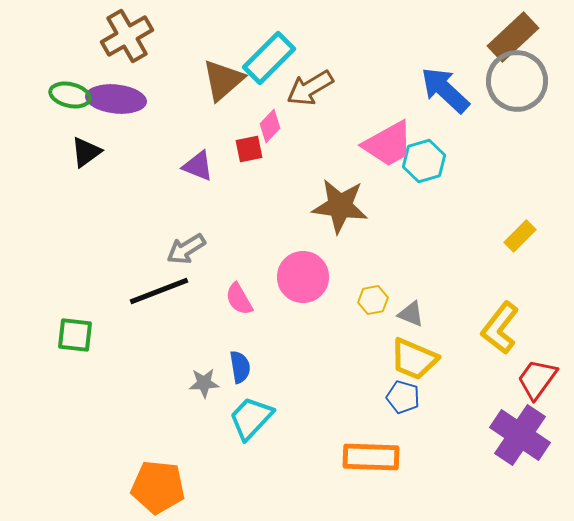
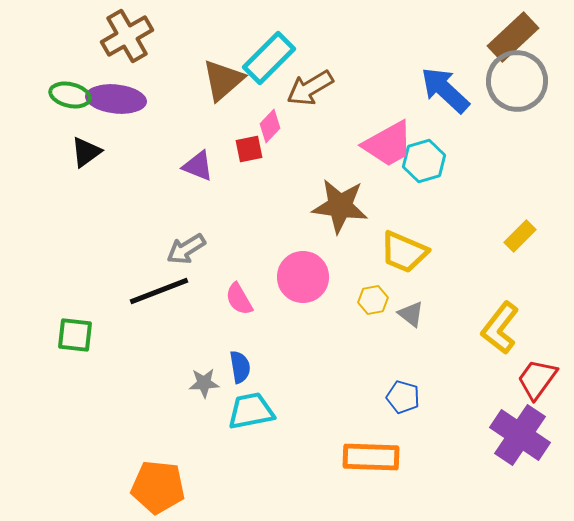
gray triangle: rotated 16 degrees clockwise
yellow trapezoid: moved 10 px left, 107 px up
cyan trapezoid: moved 7 px up; rotated 36 degrees clockwise
